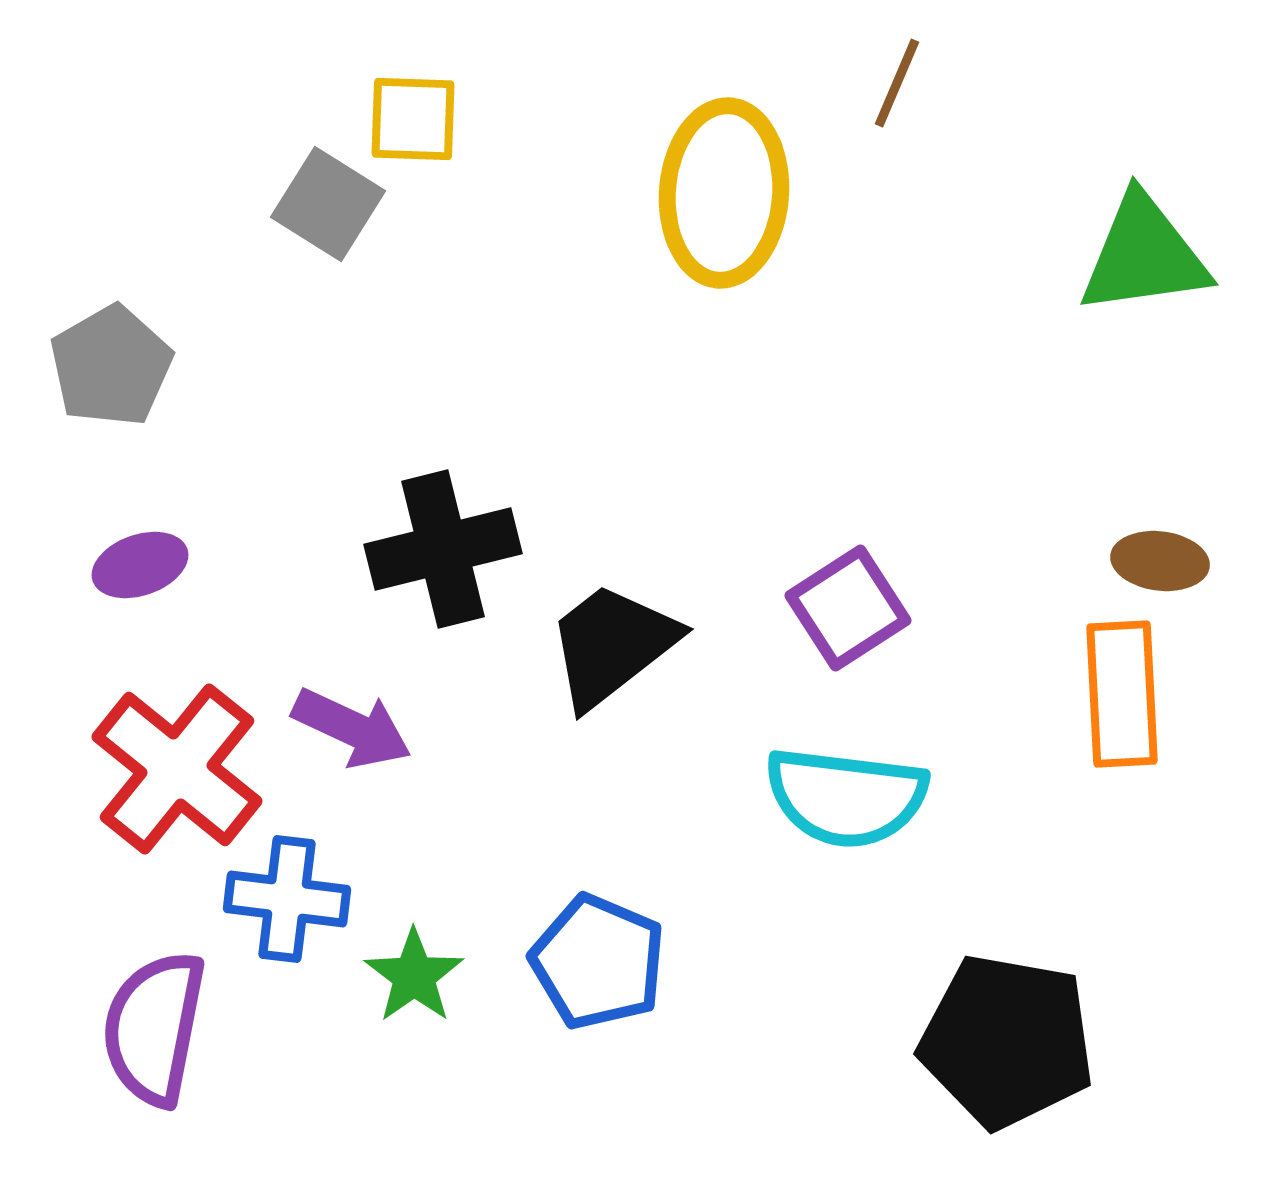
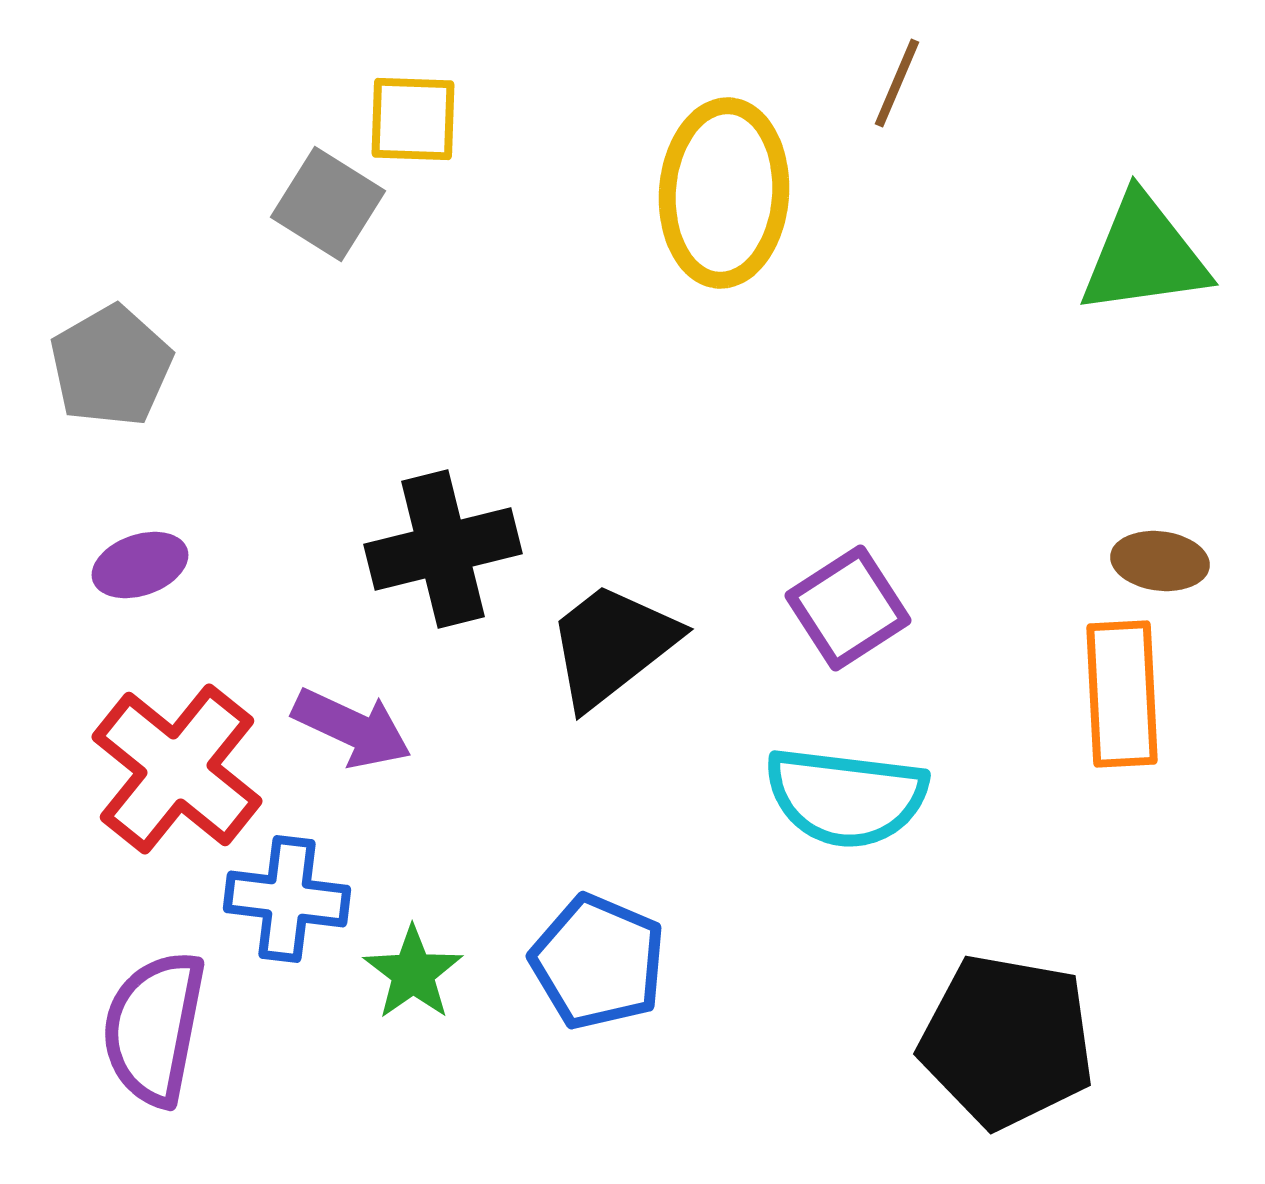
green star: moved 1 px left, 3 px up
